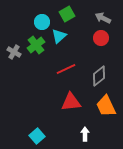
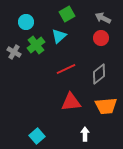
cyan circle: moved 16 px left
gray diamond: moved 2 px up
orange trapezoid: rotated 70 degrees counterclockwise
